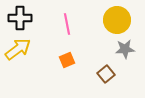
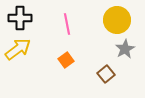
gray star: rotated 24 degrees counterclockwise
orange square: moved 1 px left; rotated 14 degrees counterclockwise
